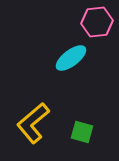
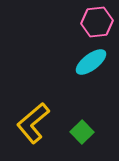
cyan ellipse: moved 20 px right, 4 px down
green square: rotated 30 degrees clockwise
